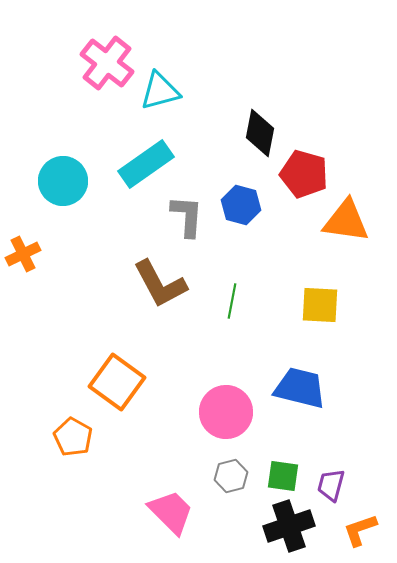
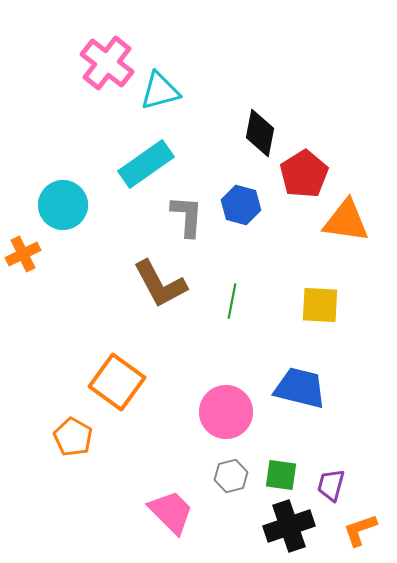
red pentagon: rotated 24 degrees clockwise
cyan circle: moved 24 px down
green square: moved 2 px left, 1 px up
